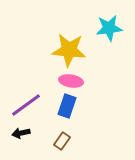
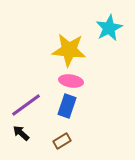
cyan star: rotated 20 degrees counterclockwise
black arrow: rotated 54 degrees clockwise
brown rectangle: rotated 24 degrees clockwise
